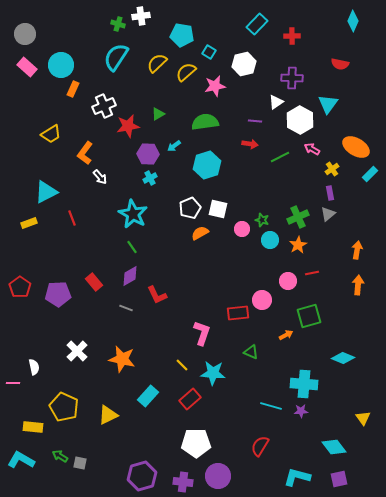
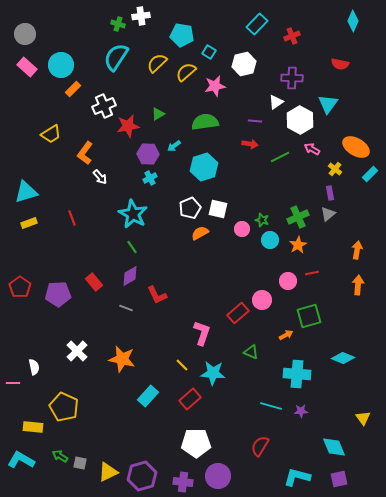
red cross at (292, 36): rotated 21 degrees counterclockwise
orange rectangle at (73, 89): rotated 21 degrees clockwise
cyan hexagon at (207, 165): moved 3 px left, 2 px down
yellow cross at (332, 169): moved 3 px right; rotated 16 degrees counterclockwise
cyan triangle at (46, 192): moved 20 px left; rotated 10 degrees clockwise
red rectangle at (238, 313): rotated 35 degrees counterclockwise
cyan cross at (304, 384): moved 7 px left, 10 px up
yellow triangle at (108, 415): moved 57 px down
cyan diamond at (334, 447): rotated 15 degrees clockwise
